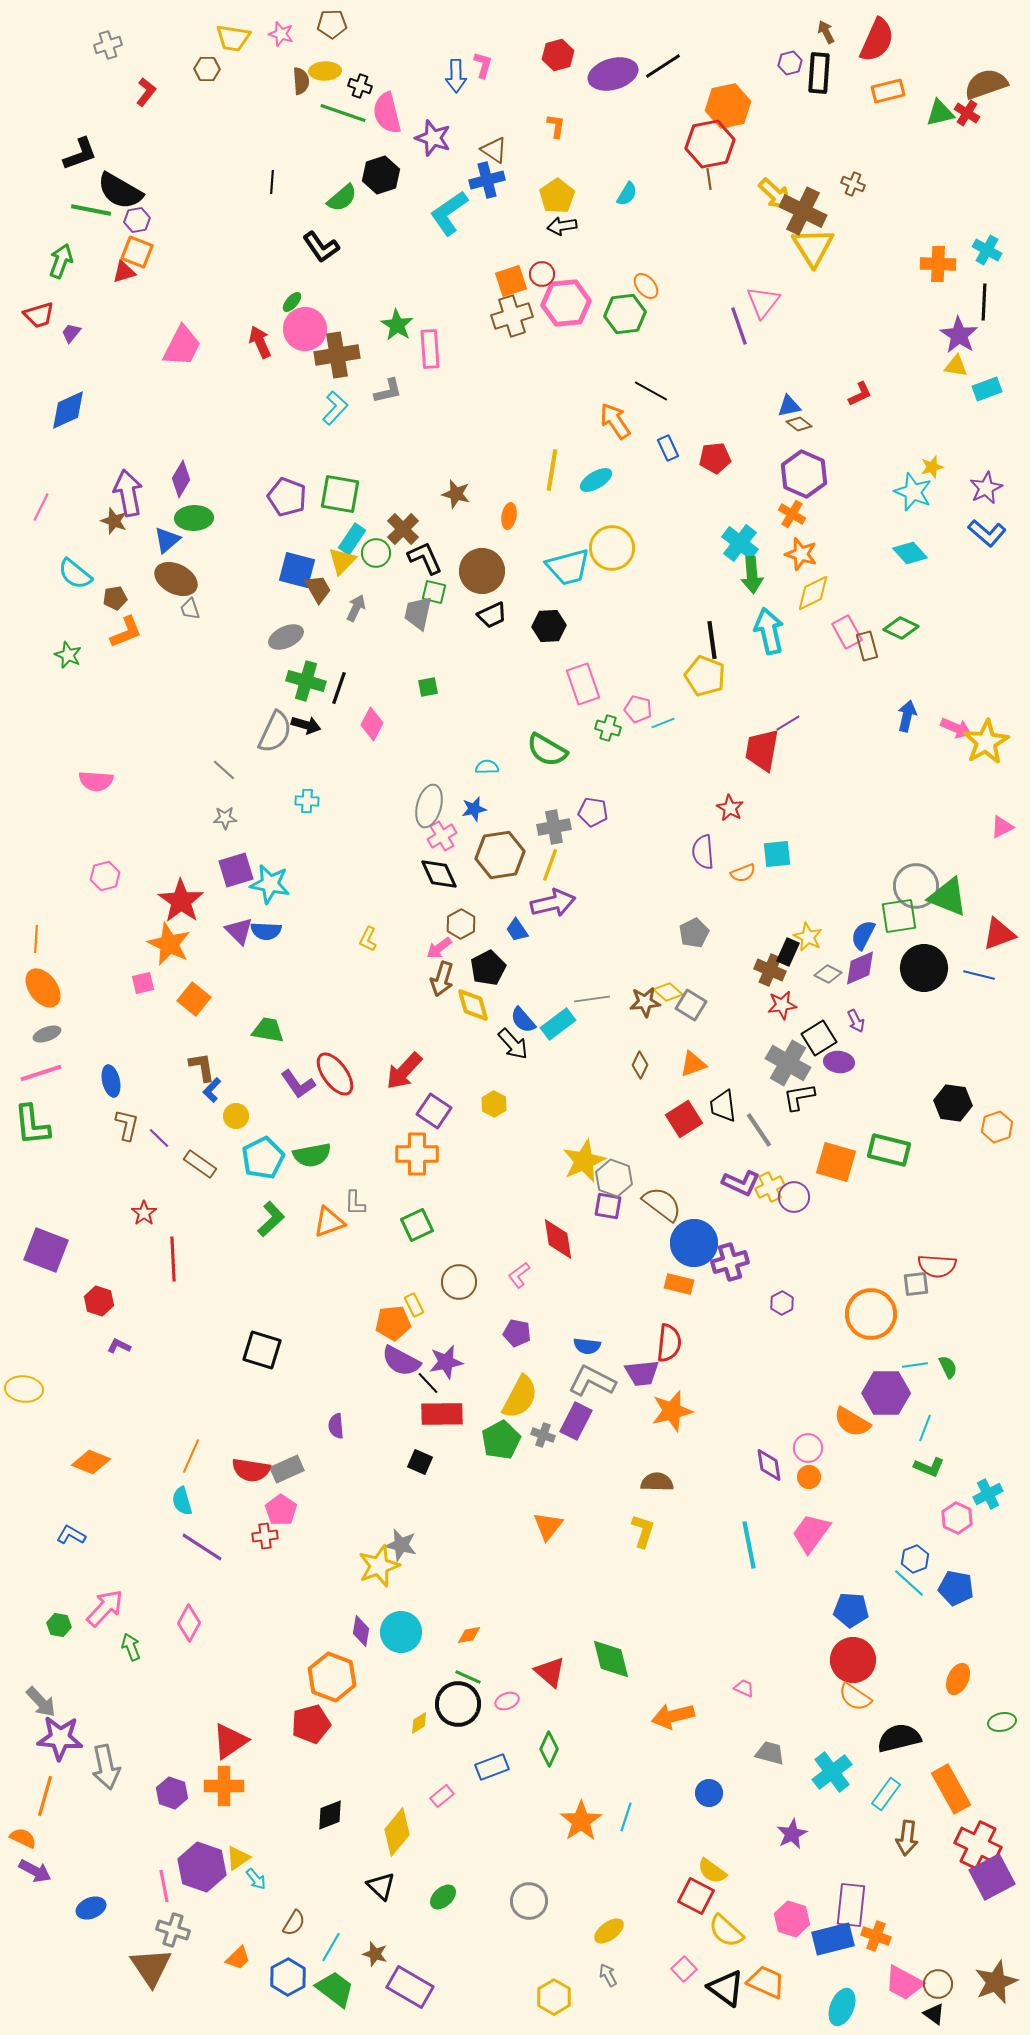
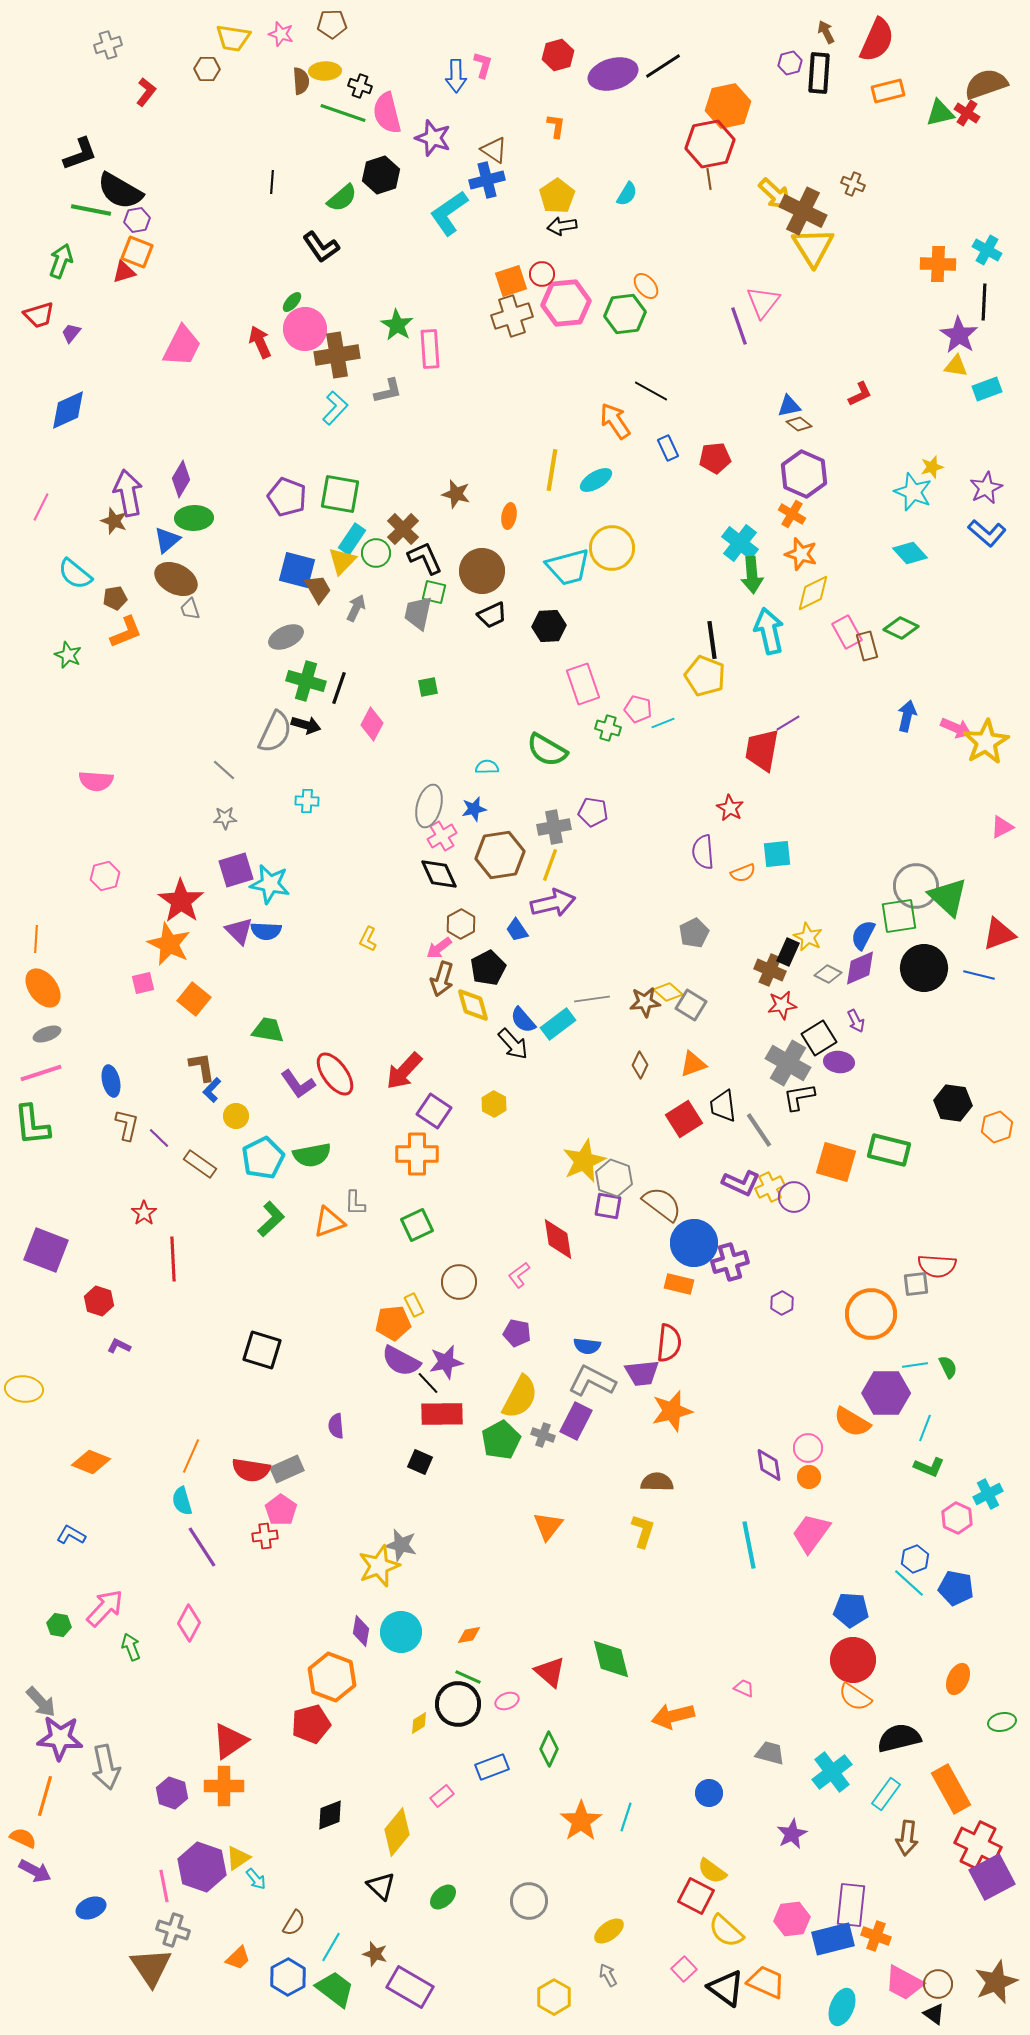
green triangle at (948, 897): rotated 21 degrees clockwise
purple line at (202, 1547): rotated 24 degrees clockwise
pink hexagon at (792, 1919): rotated 24 degrees counterclockwise
